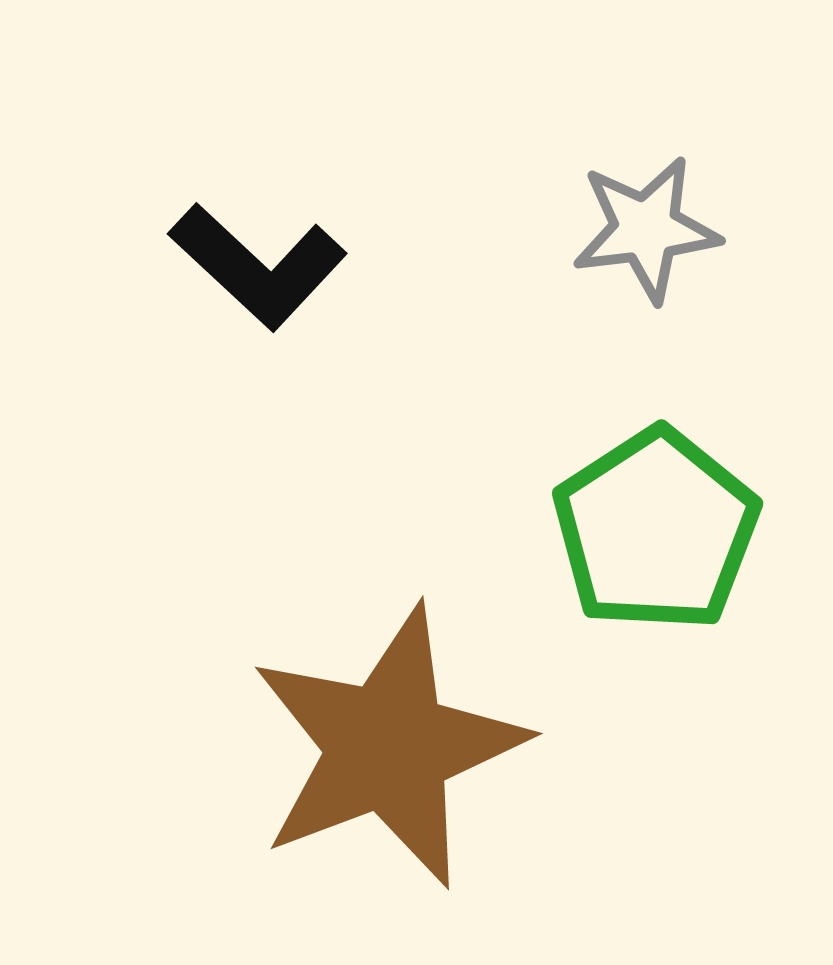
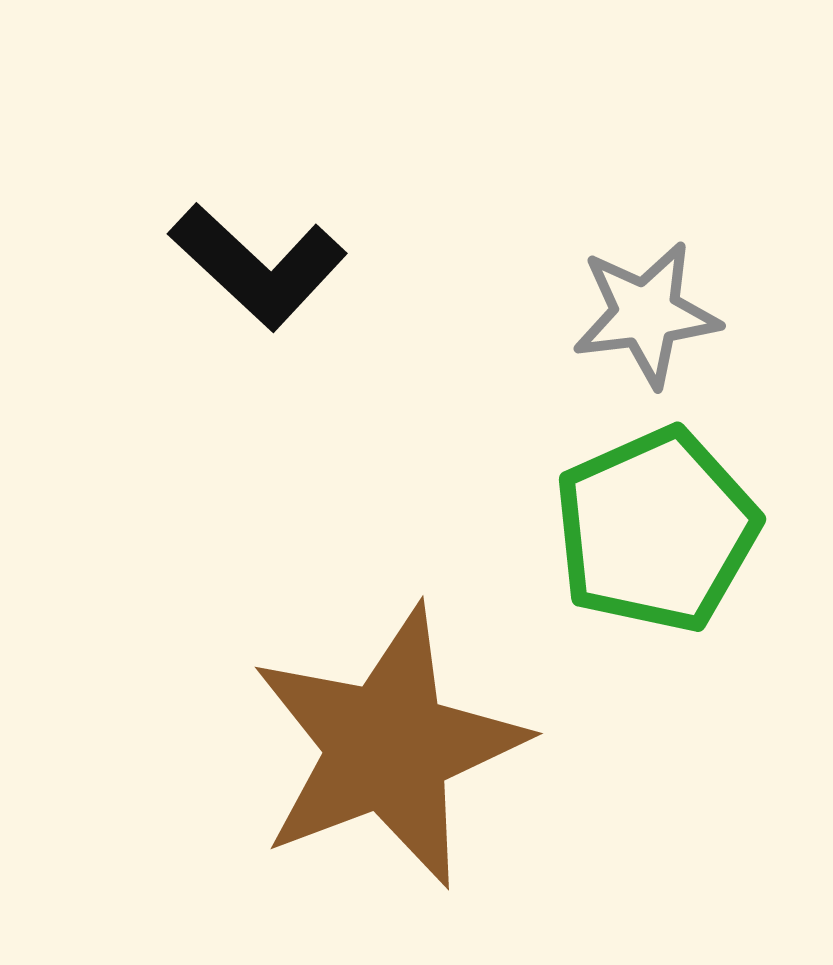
gray star: moved 85 px down
green pentagon: rotated 9 degrees clockwise
